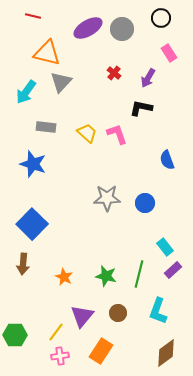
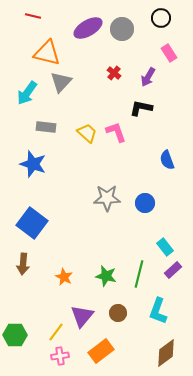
purple arrow: moved 1 px up
cyan arrow: moved 1 px right, 1 px down
pink L-shape: moved 1 px left, 2 px up
blue square: moved 1 px up; rotated 8 degrees counterclockwise
orange rectangle: rotated 20 degrees clockwise
